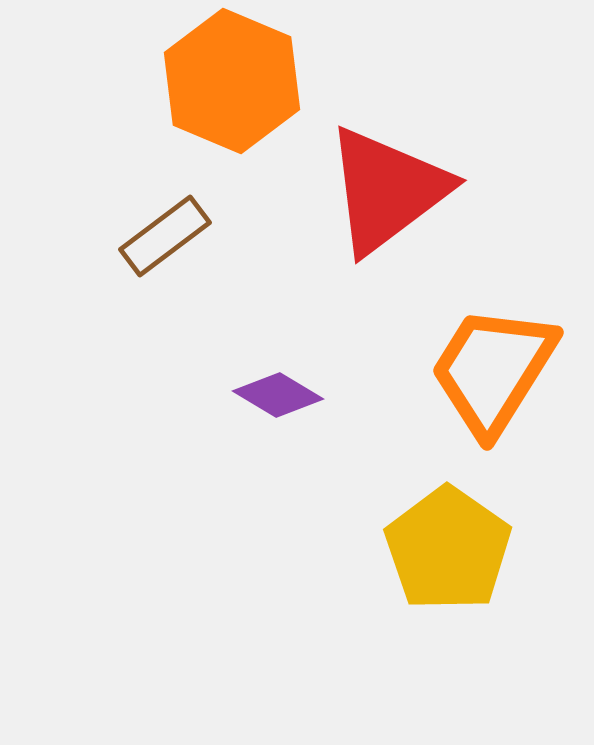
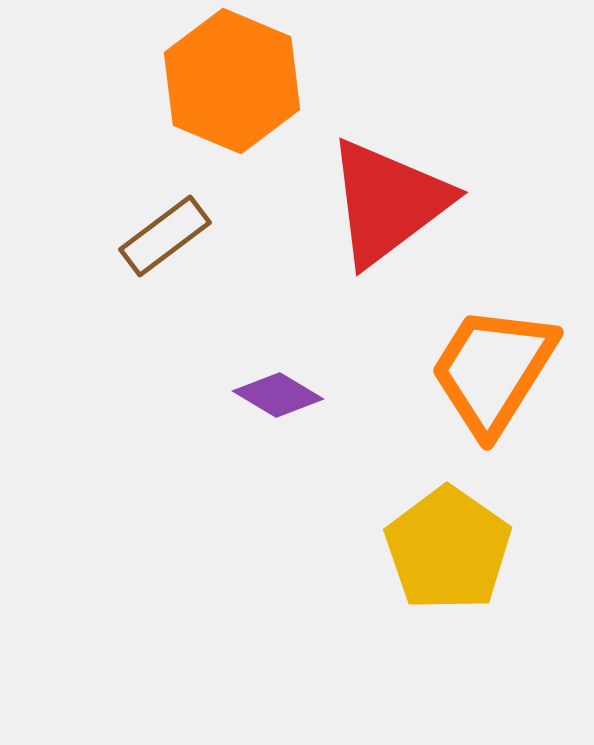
red triangle: moved 1 px right, 12 px down
